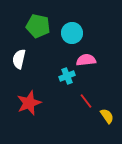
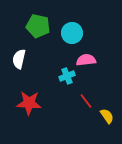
red star: rotated 25 degrees clockwise
